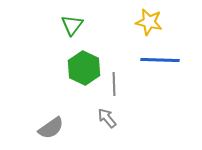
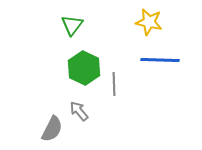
gray arrow: moved 28 px left, 7 px up
gray semicircle: moved 1 px right, 1 px down; rotated 28 degrees counterclockwise
